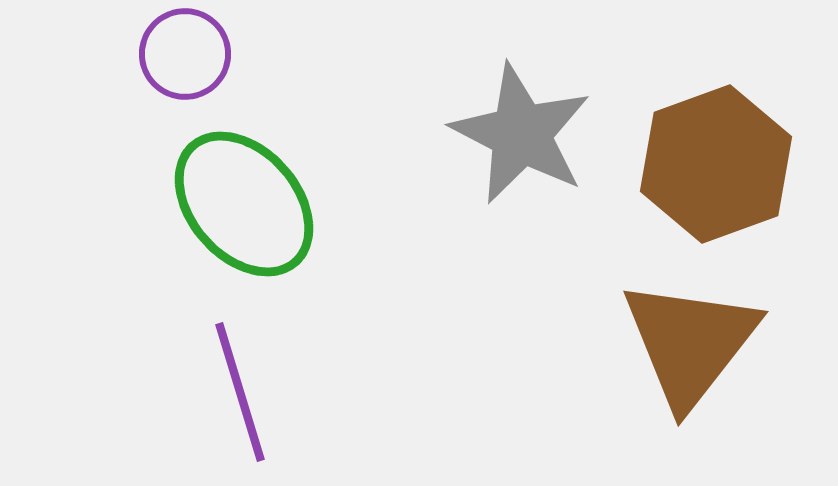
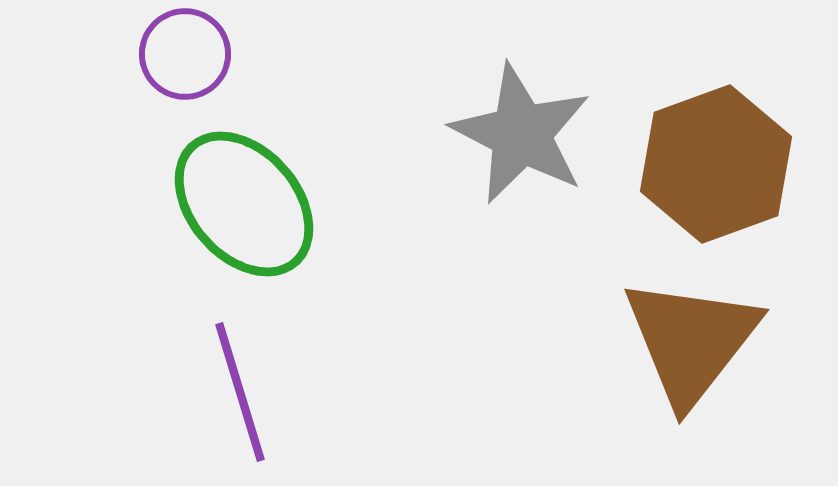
brown triangle: moved 1 px right, 2 px up
